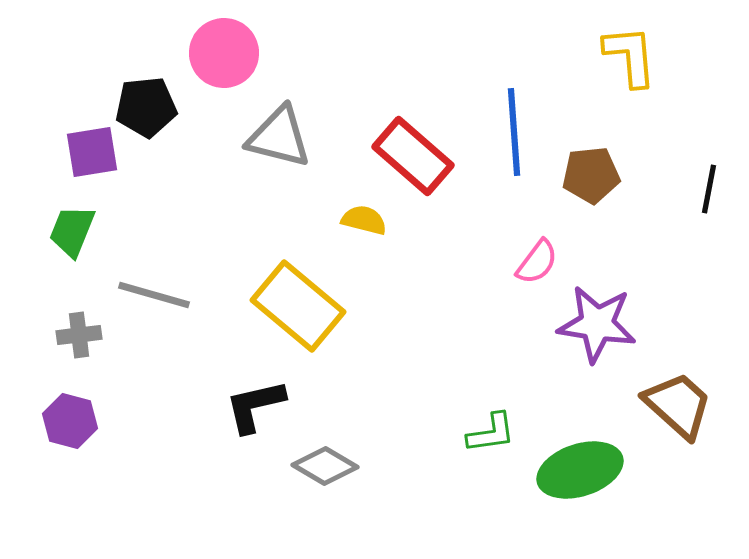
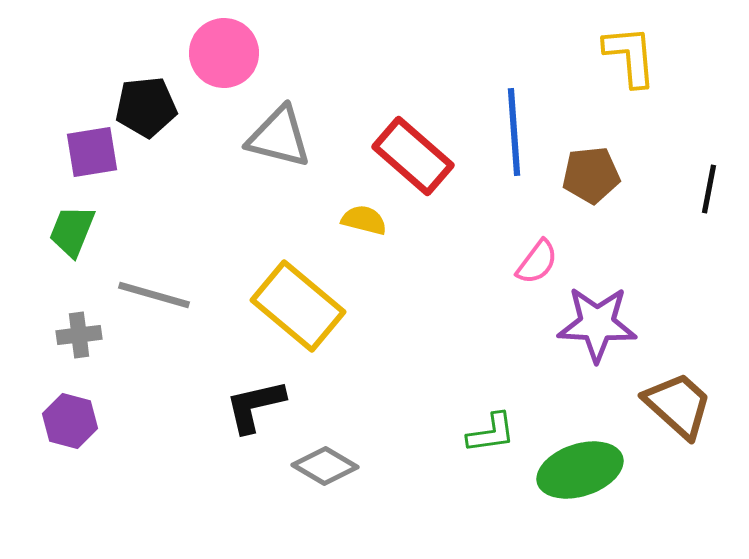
purple star: rotated 6 degrees counterclockwise
